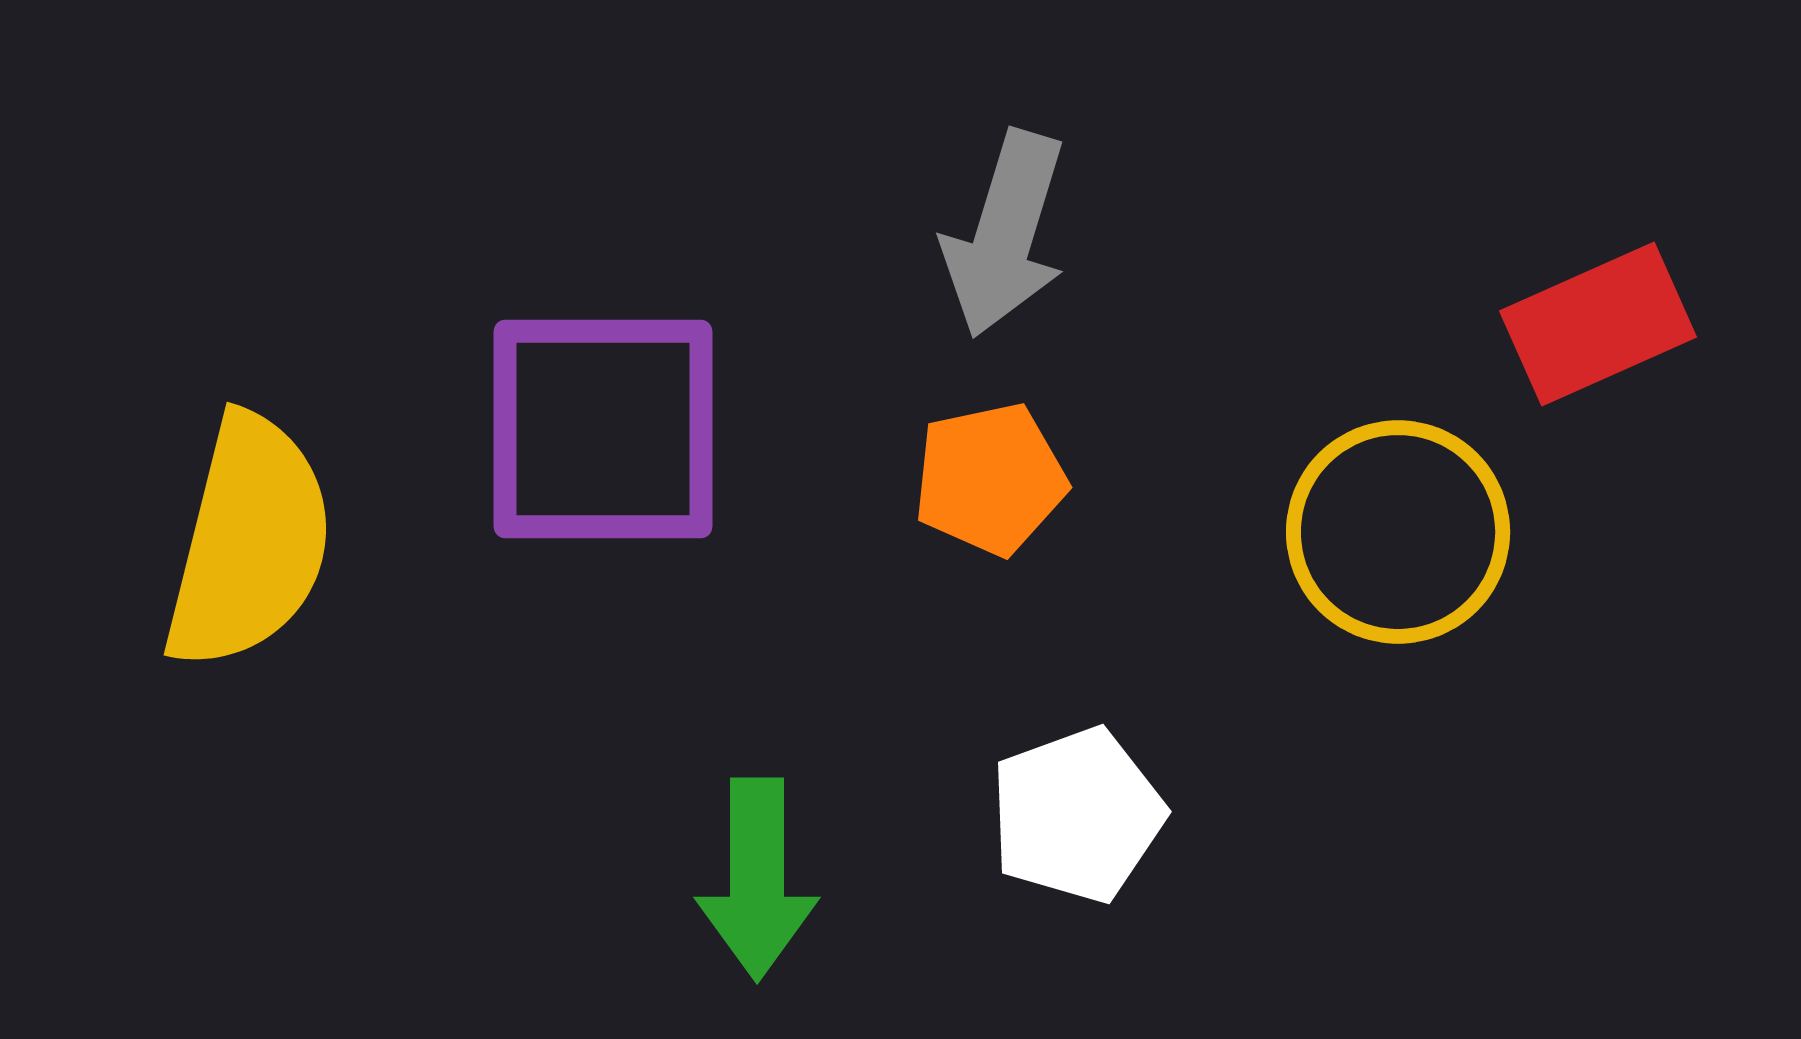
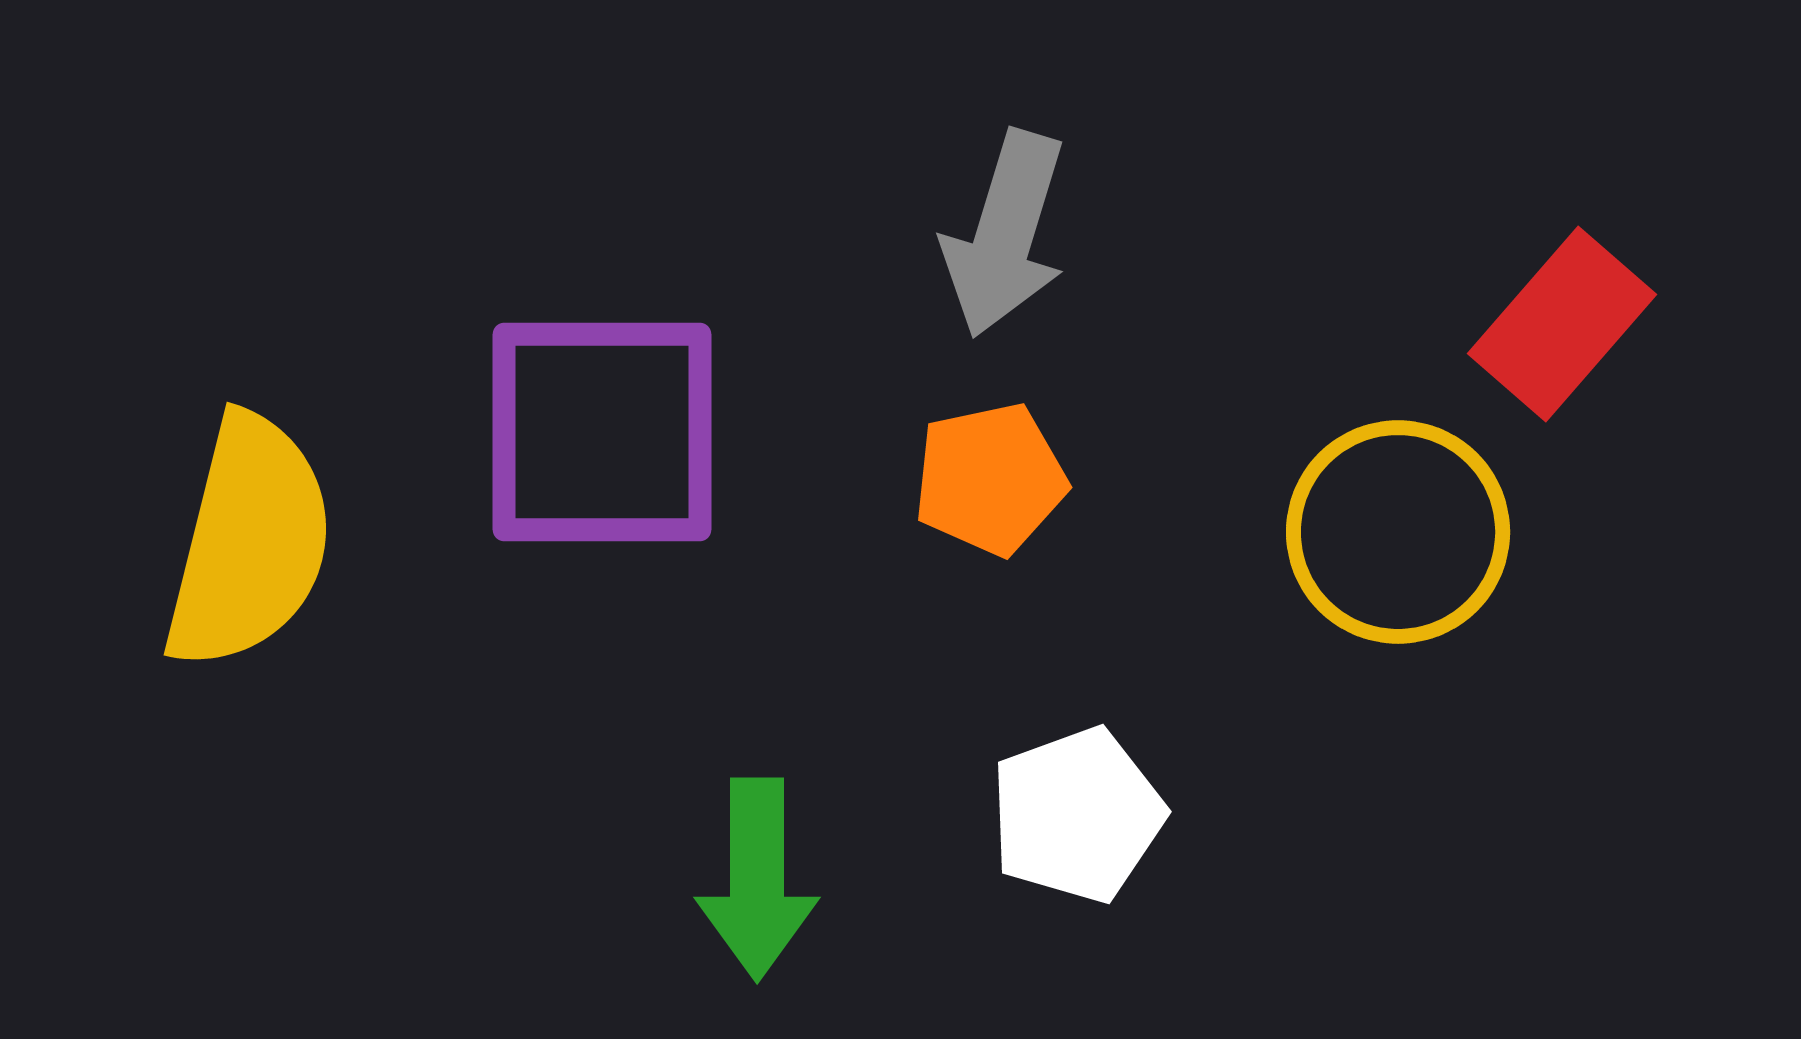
red rectangle: moved 36 px left; rotated 25 degrees counterclockwise
purple square: moved 1 px left, 3 px down
